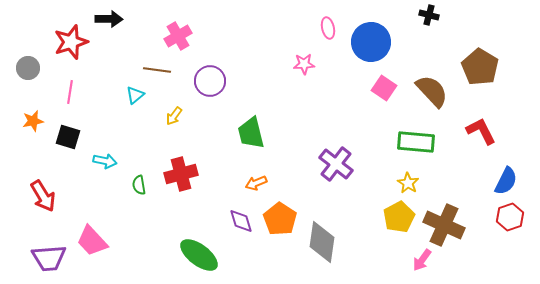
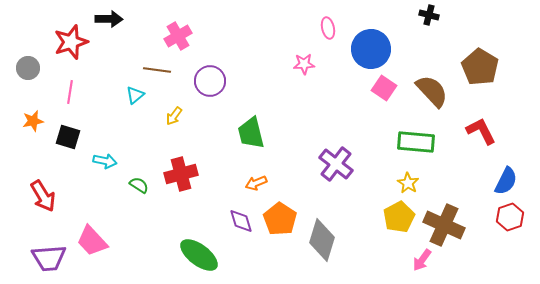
blue circle: moved 7 px down
green semicircle: rotated 132 degrees clockwise
gray diamond: moved 2 px up; rotated 9 degrees clockwise
